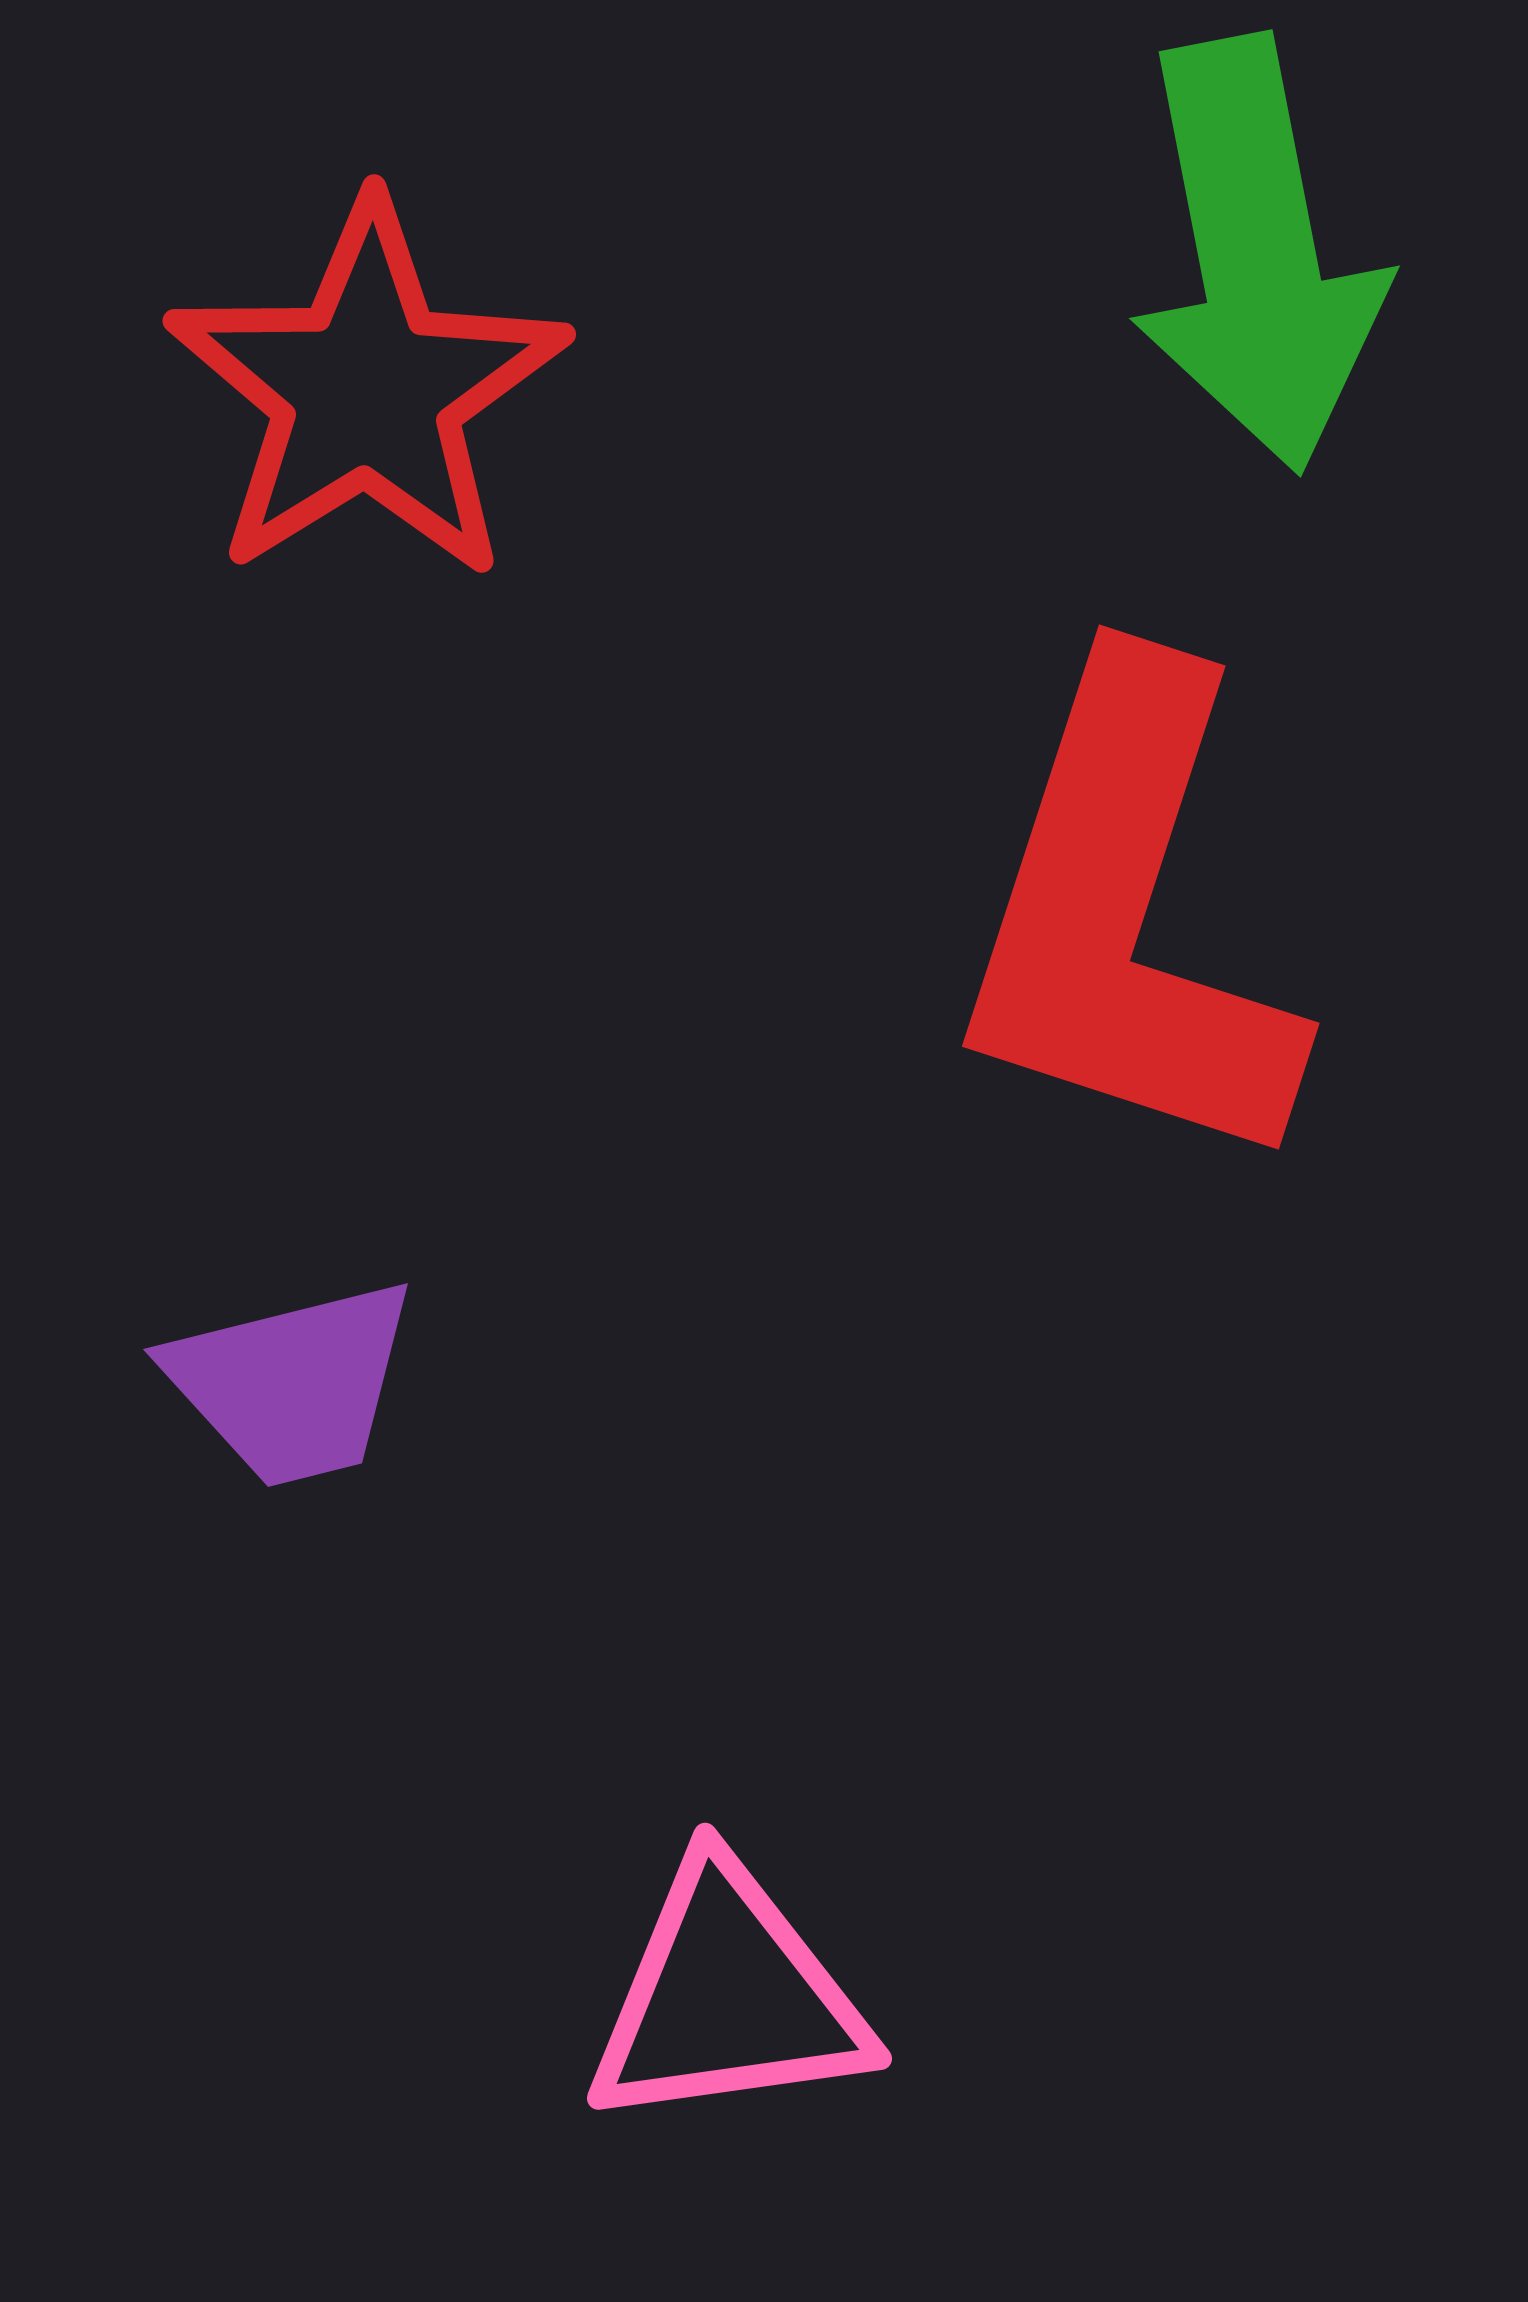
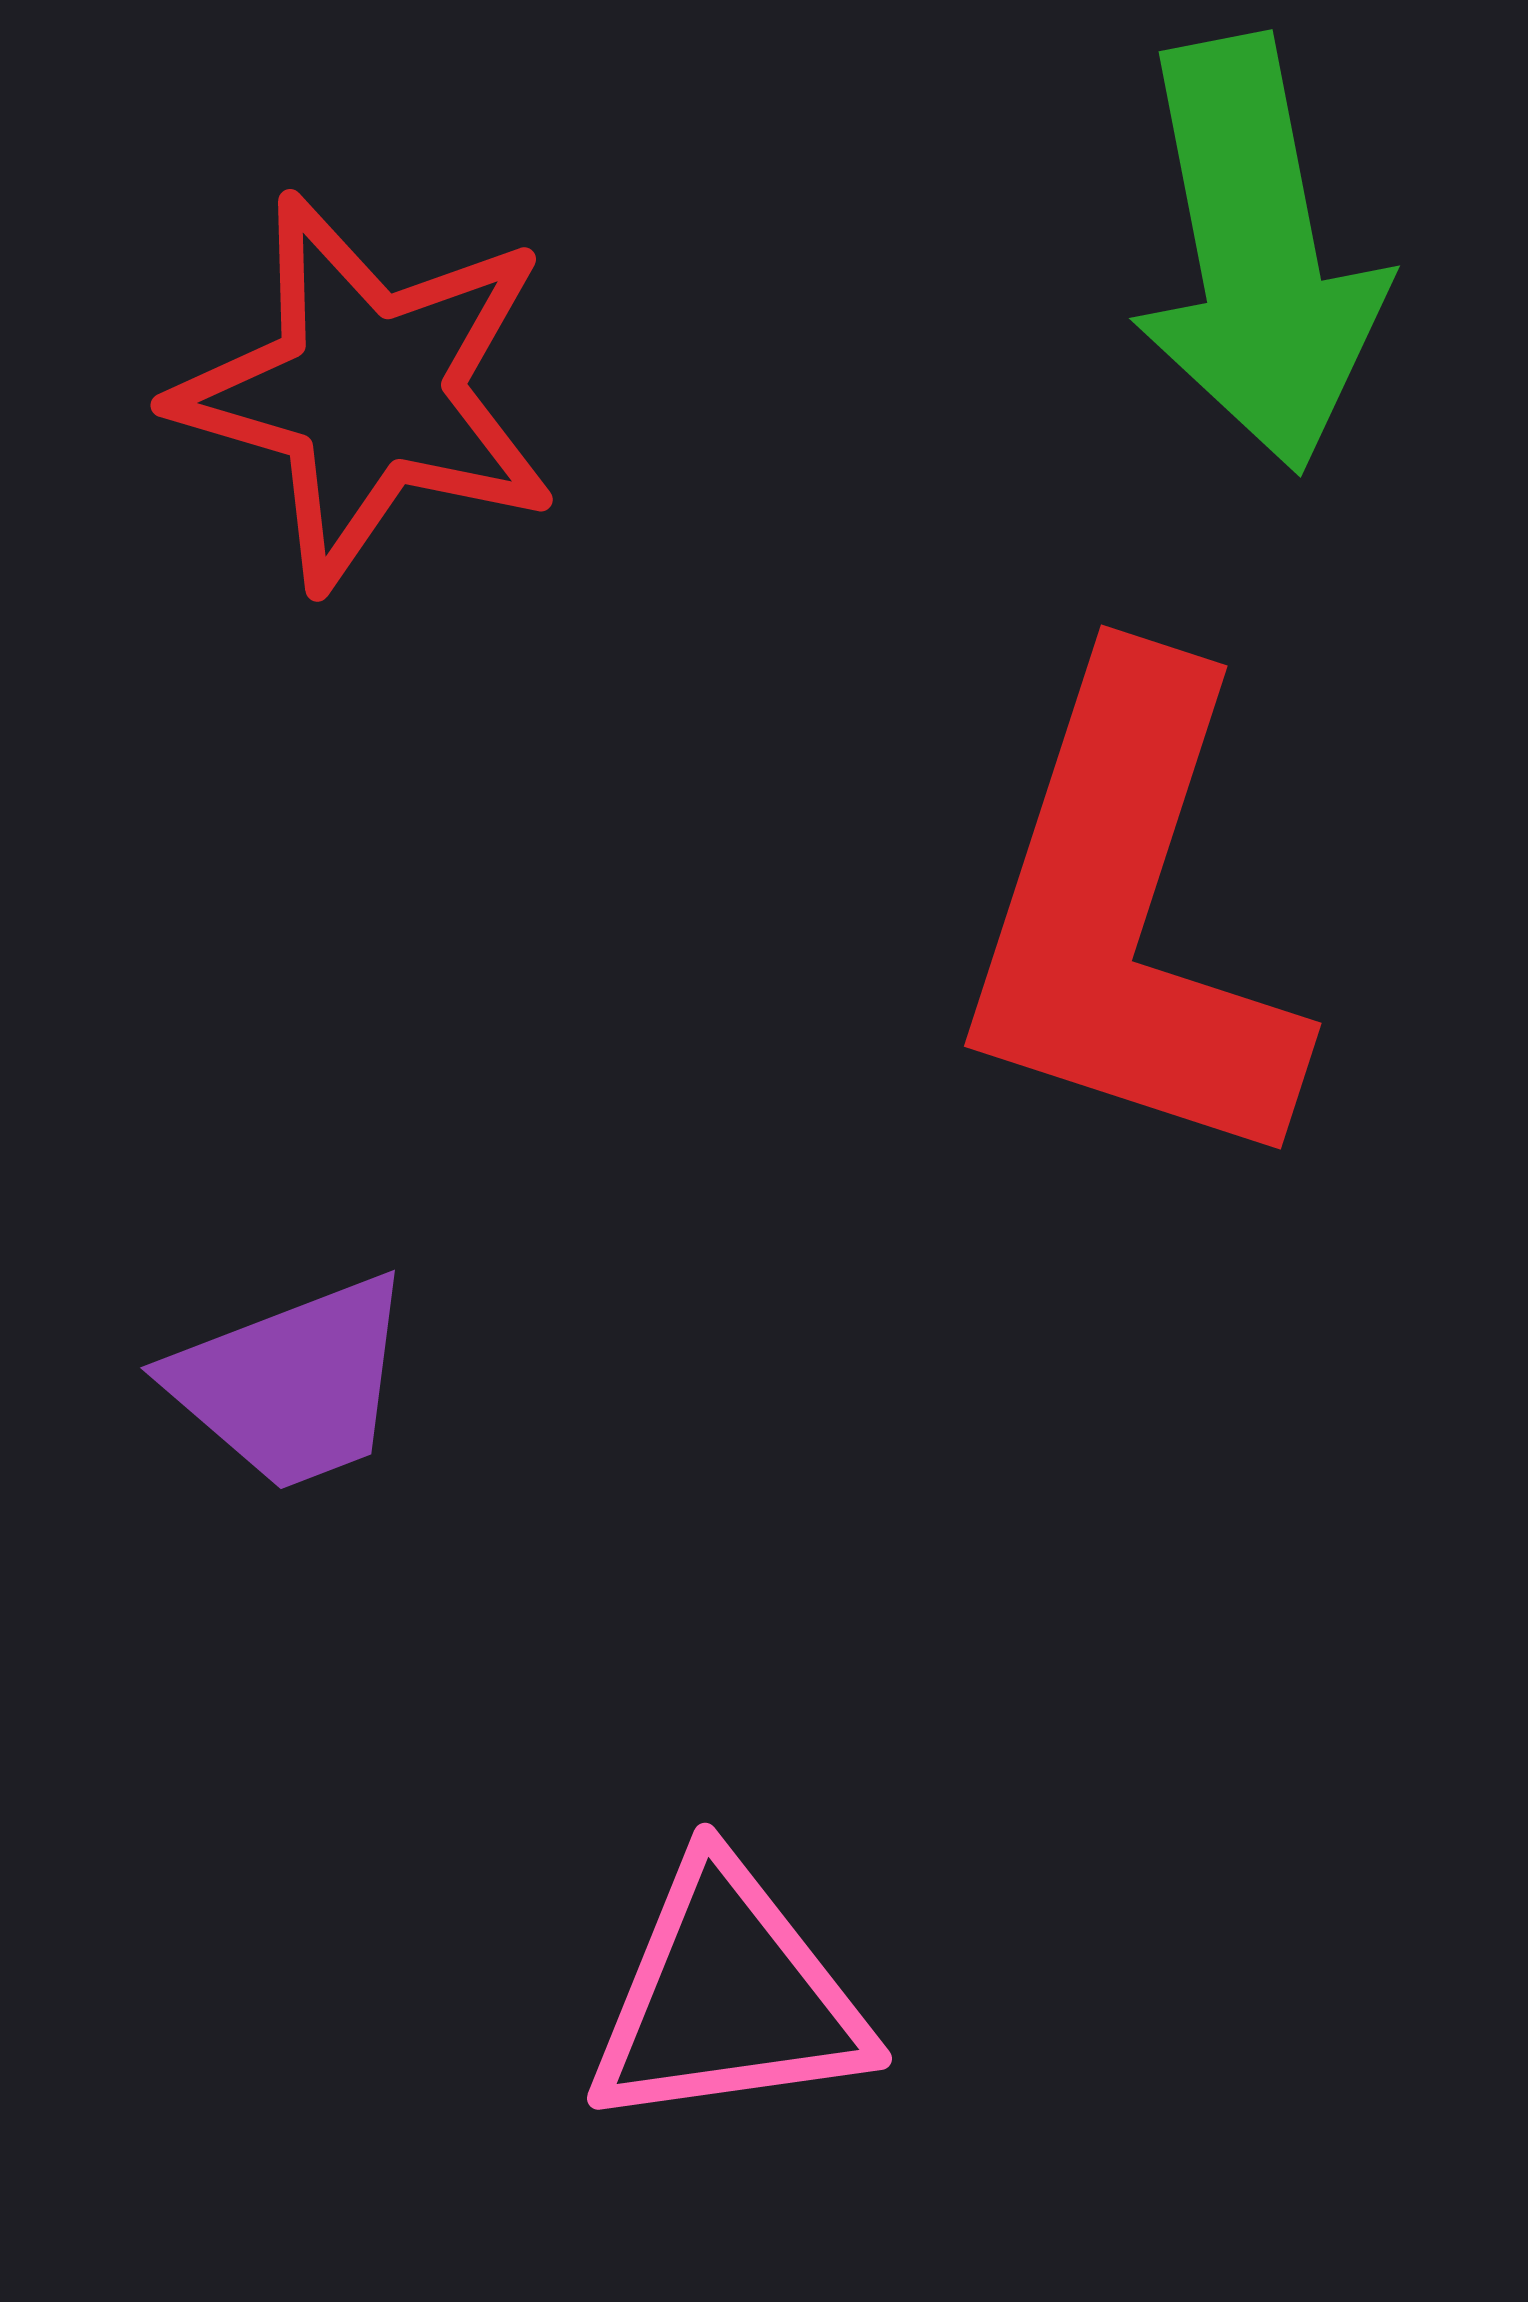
red star: rotated 24 degrees counterclockwise
red L-shape: moved 2 px right
purple trapezoid: rotated 7 degrees counterclockwise
